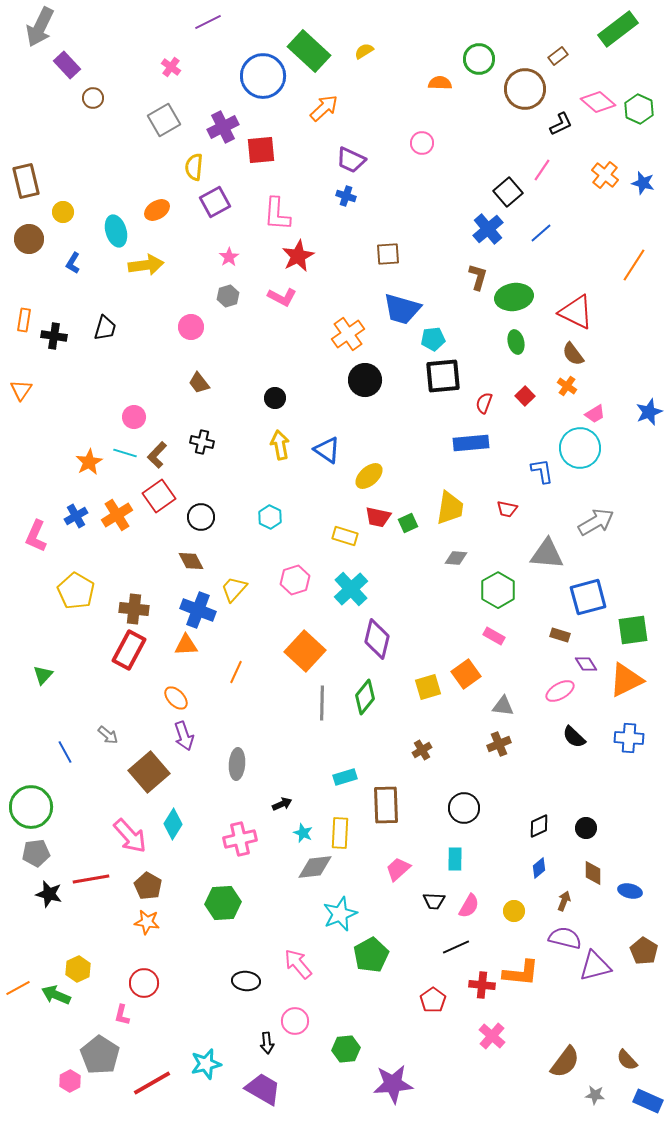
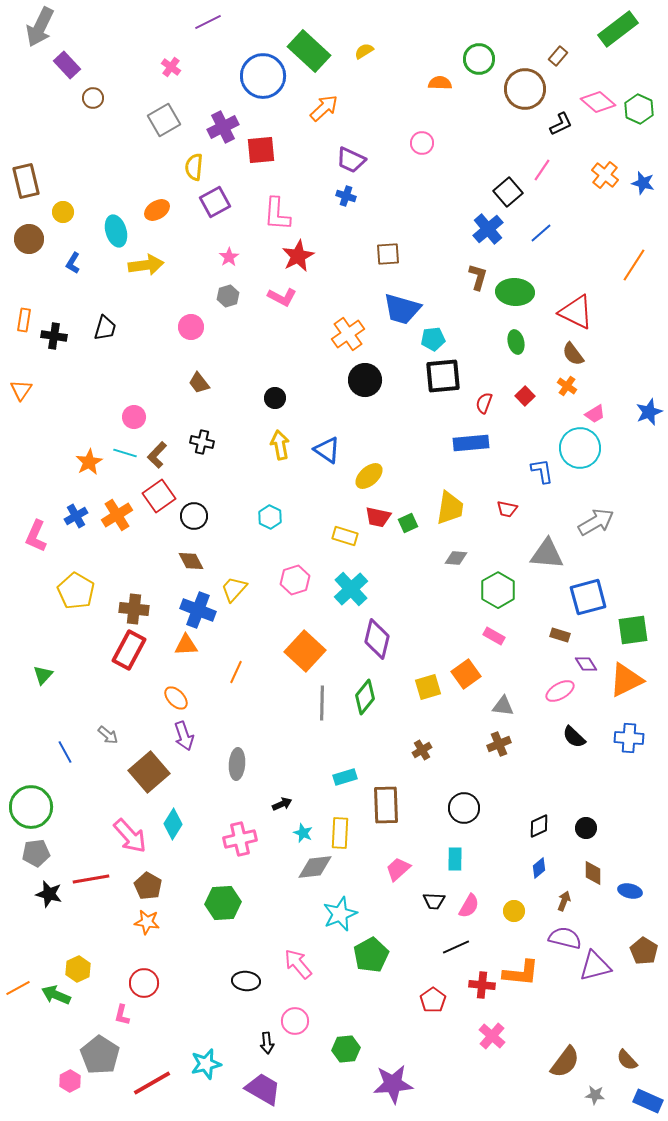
brown rectangle at (558, 56): rotated 12 degrees counterclockwise
green ellipse at (514, 297): moved 1 px right, 5 px up; rotated 12 degrees clockwise
black circle at (201, 517): moved 7 px left, 1 px up
